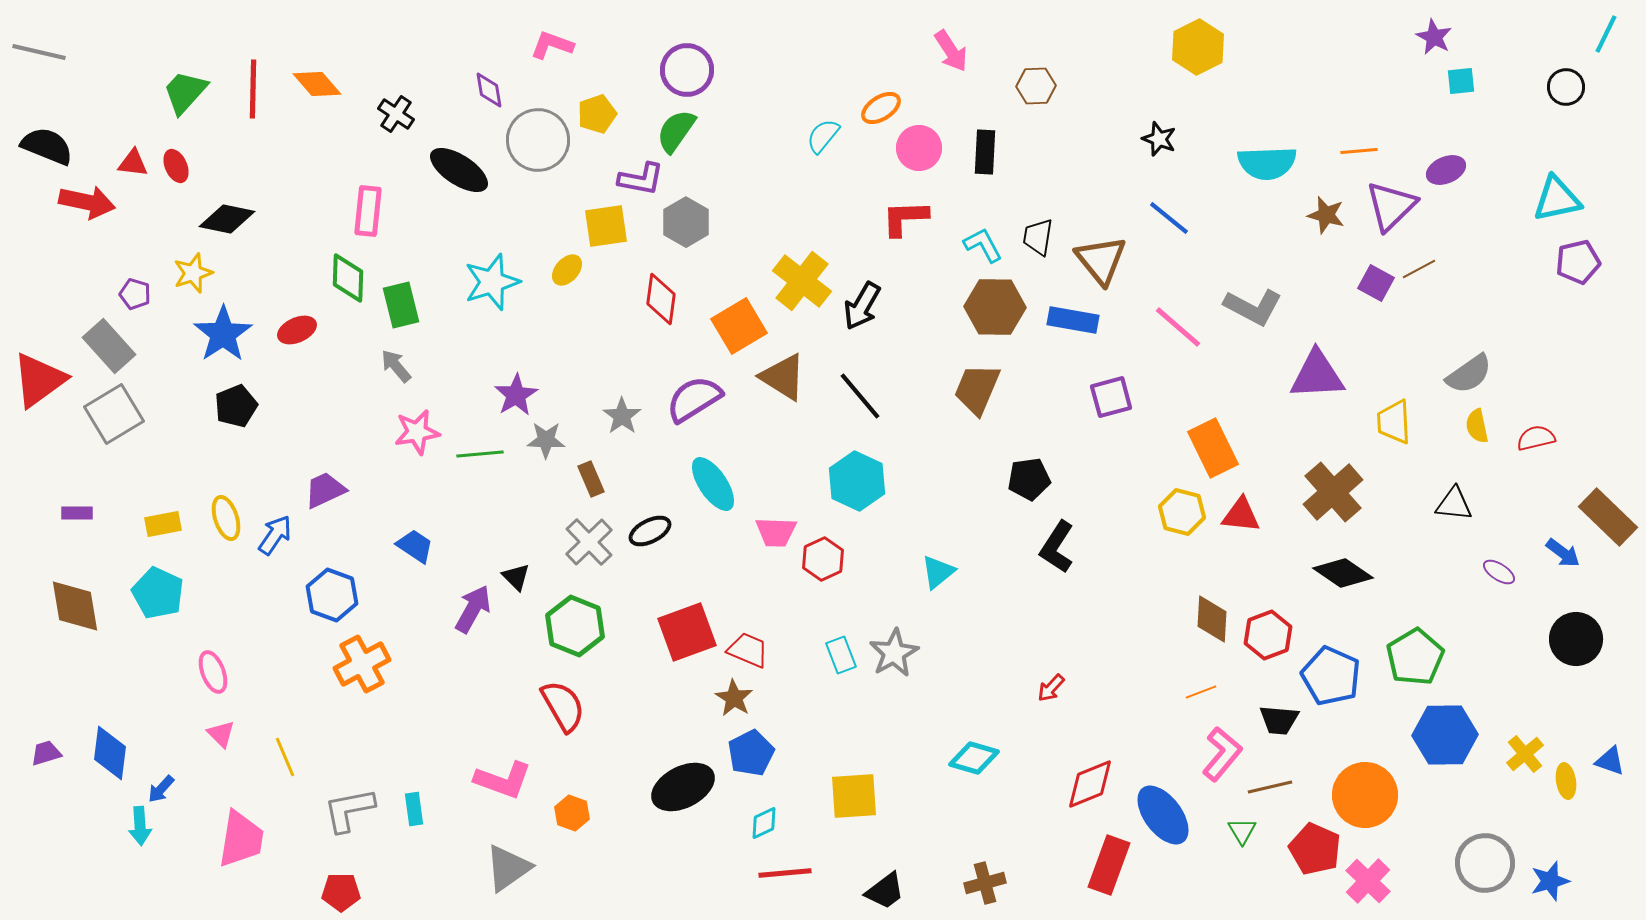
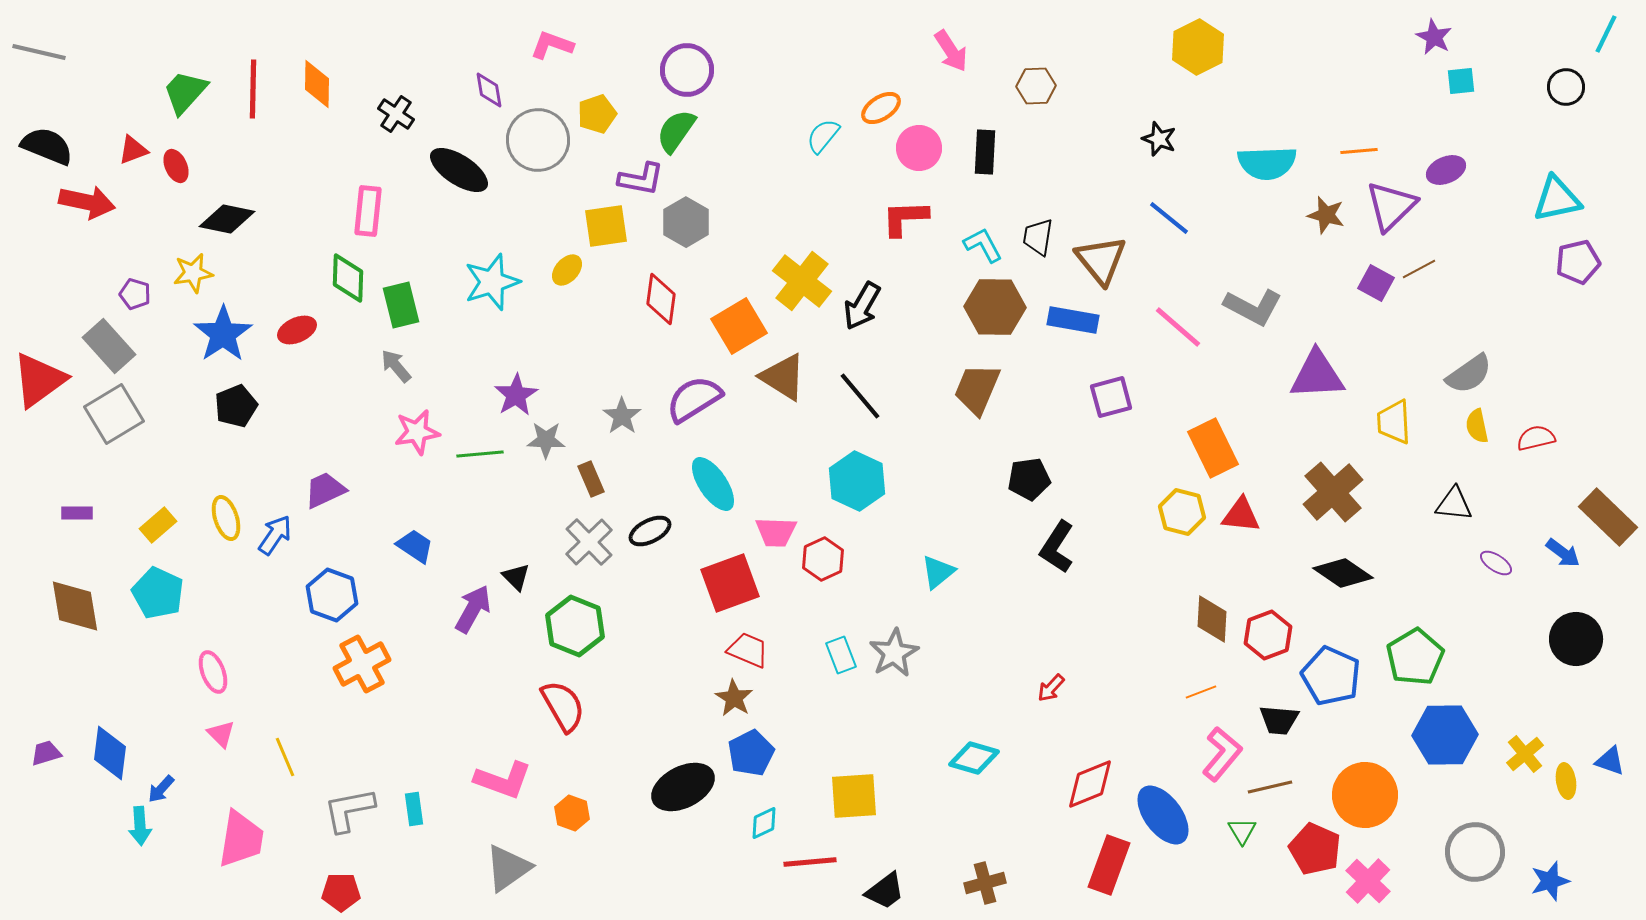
orange diamond at (317, 84): rotated 42 degrees clockwise
red triangle at (133, 163): moved 13 px up; rotated 28 degrees counterclockwise
yellow star at (193, 273): rotated 9 degrees clockwise
yellow rectangle at (163, 524): moved 5 px left, 1 px down; rotated 30 degrees counterclockwise
purple ellipse at (1499, 572): moved 3 px left, 9 px up
red square at (687, 632): moved 43 px right, 49 px up
gray circle at (1485, 863): moved 10 px left, 11 px up
red line at (785, 873): moved 25 px right, 11 px up
